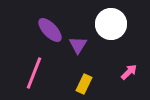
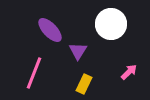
purple triangle: moved 6 px down
